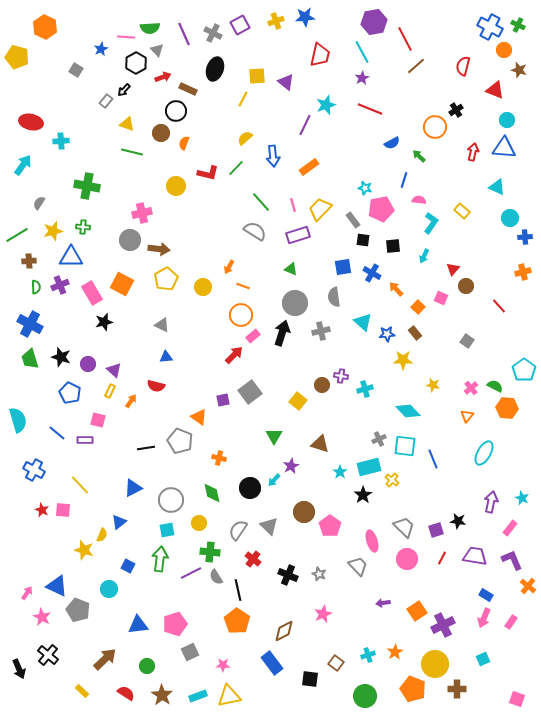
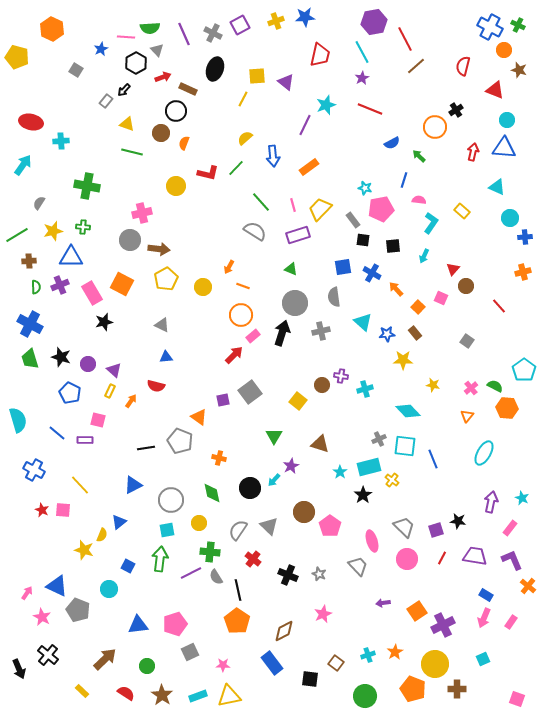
orange hexagon at (45, 27): moved 7 px right, 2 px down
blue triangle at (133, 488): moved 3 px up
